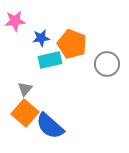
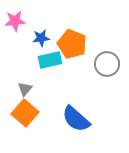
blue semicircle: moved 26 px right, 7 px up
